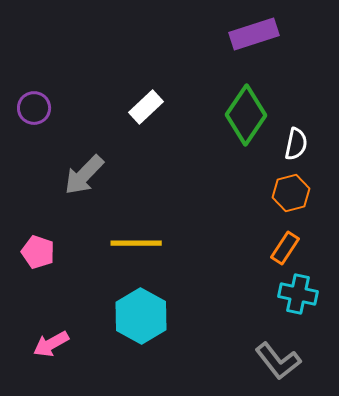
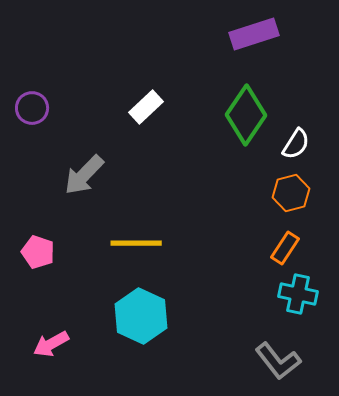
purple circle: moved 2 px left
white semicircle: rotated 20 degrees clockwise
cyan hexagon: rotated 4 degrees counterclockwise
